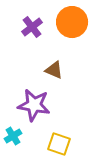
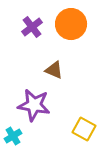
orange circle: moved 1 px left, 2 px down
yellow square: moved 25 px right, 15 px up; rotated 10 degrees clockwise
